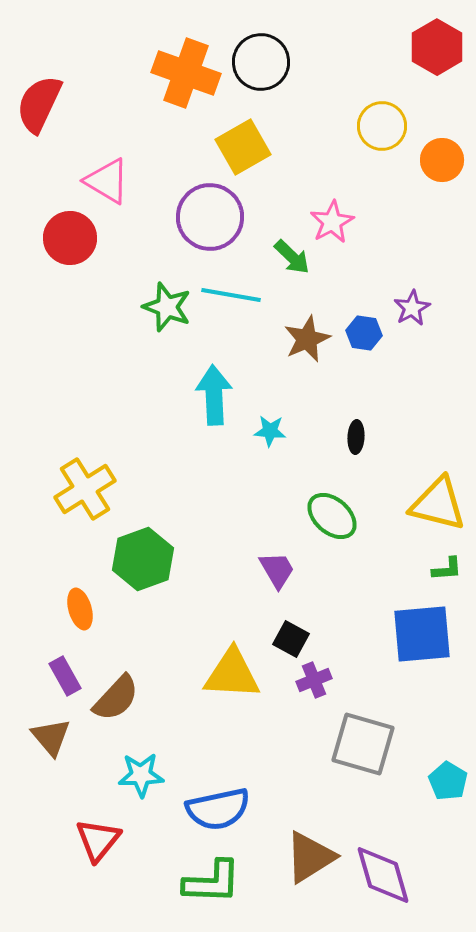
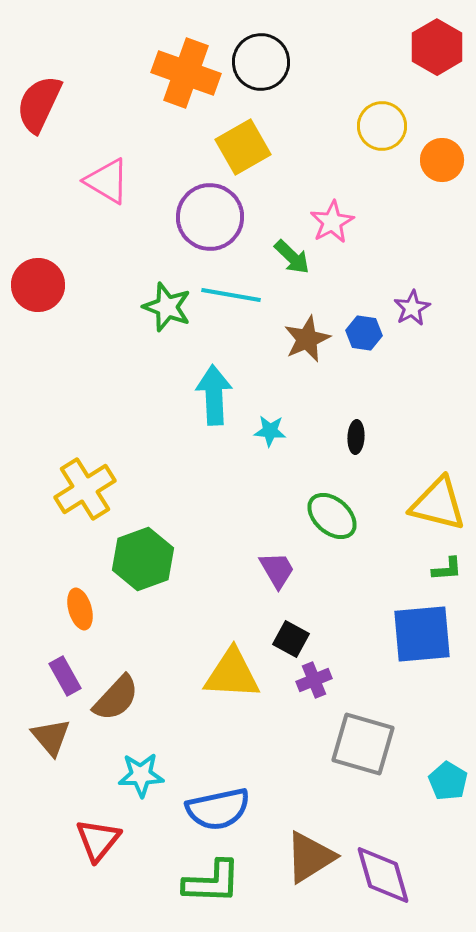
red circle at (70, 238): moved 32 px left, 47 px down
